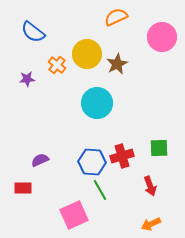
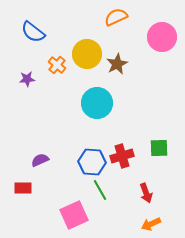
red arrow: moved 4 px left, 7 px down
